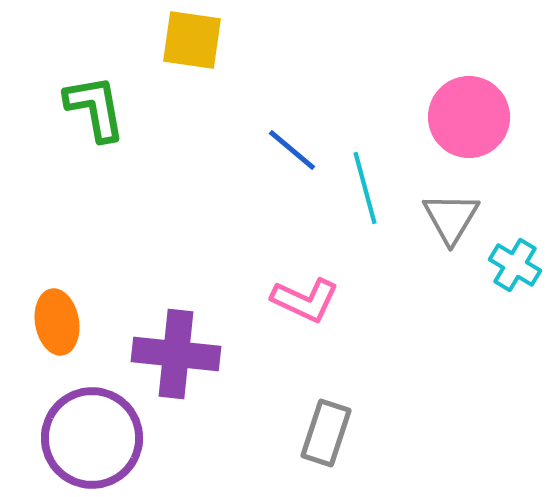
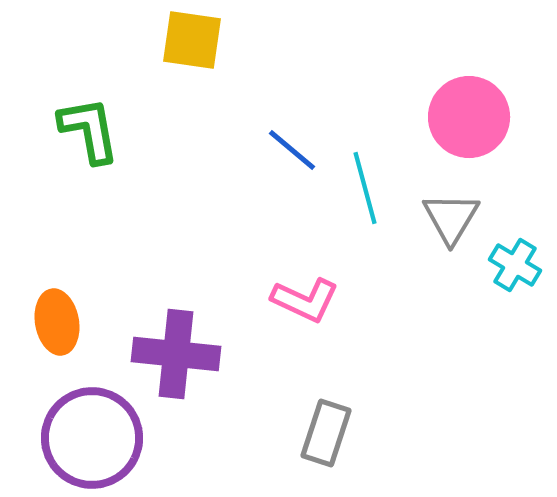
green L-shape: moved 6 px left, 22 px down
